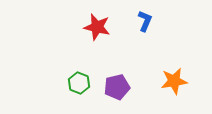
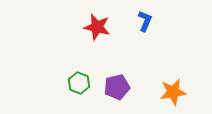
orange star: moved 1 px left, 11 px down
